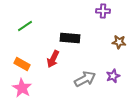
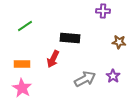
orange rectangle: rotated 28 degrees counterclockwise
purple star: rotated 16 degrees counterclockwise
